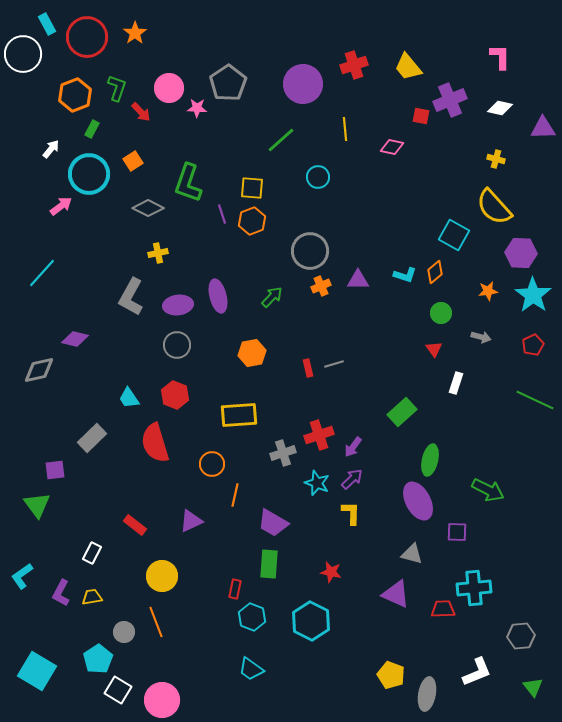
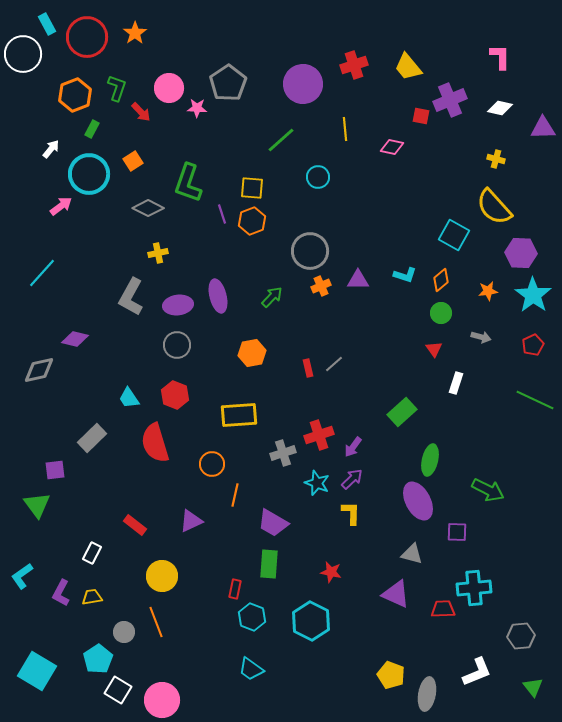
orange diamond at (435, 272): moved 6 px right, 8 px down
gray line at (334, 364): rotated 24 degrees counterclockwise
